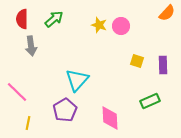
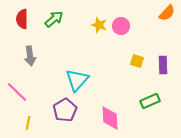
gray arrow: moved 1 px left, 10 px down
